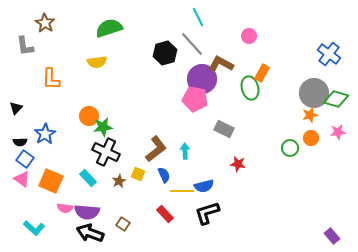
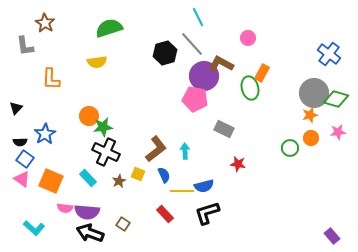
pink circle at (249, 36): moved 1 px left, 2 px down
purple circle at (202, 79): moved 2 px right, 3 px up
